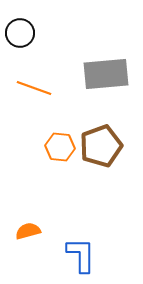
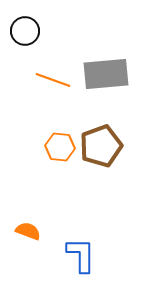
black circle: moved 5 px right, 2 px up
orange line: moved 19 px right, 8 px up
orange semicircle: rotated 35 degrees clockwise
